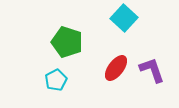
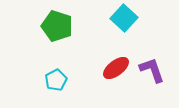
green pentagon: moved 10 px left, 16 px up
red ellipse: rotated 16 degrees clockwise
